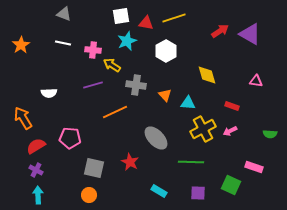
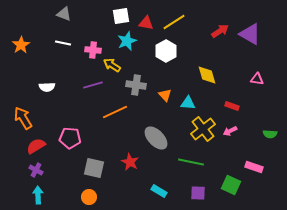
yellow line: moved 4 px down; rotated 15 degrees counterclockwise
pink triangle: moved 1 px right, 2 px up
white semicircle: moved 2 px left, 6 px up
yellow cross: rotated 10 degrees counterclockwise
green line: rotated 10 degrees clockwise
orange circle: moved 2 px down
